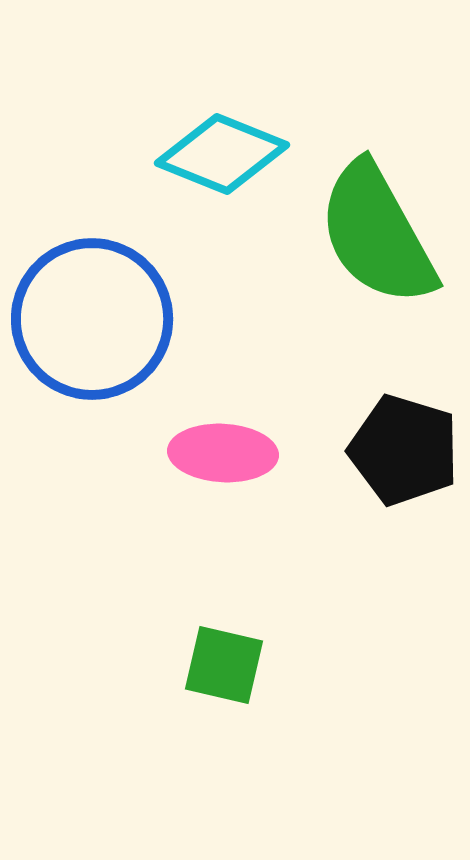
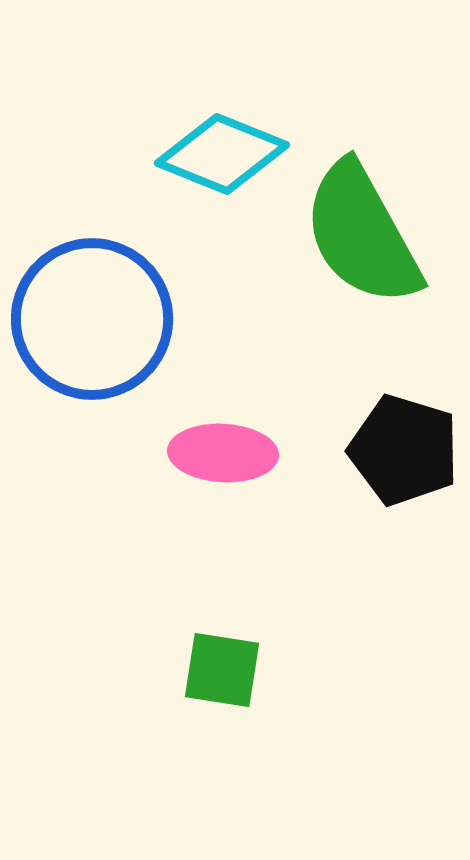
green semicircle: moved 15 px left
green square: moved 2 px left, 5 px down; rotated 4 degrees counterclockwise
